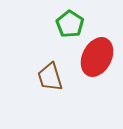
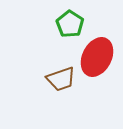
brown trapezoid: moved 11 px right, 2 px down; rotated 92 degrees counterclockwise
